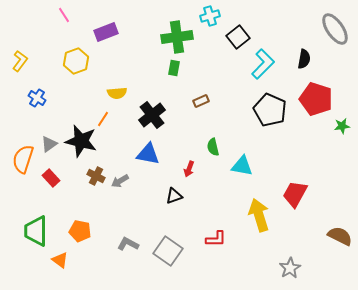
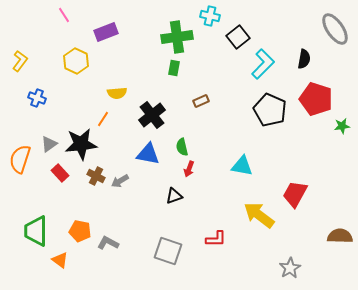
cyan cross: rotated 30 degrees clockwise
yellow hexagon: rotated 15 degrees counterclockwise
blue cross: rotated 12 degrees counterclockwise
black star: moved 3 px down; rotated 20 degrees counterclockwise
green semicircle: moved 31 px left
orange semicircle: moved 3 px left
red rectangle: moved 9 px right, 5 px up
yellow arrow: rotated 36 degrees counterclockwise
brown semicircle: rotated 25 degrees counterclockwise
gray L-shape: moved 20 px left, 1 px up
gray square: rotated 16 degrees counterclockwise
